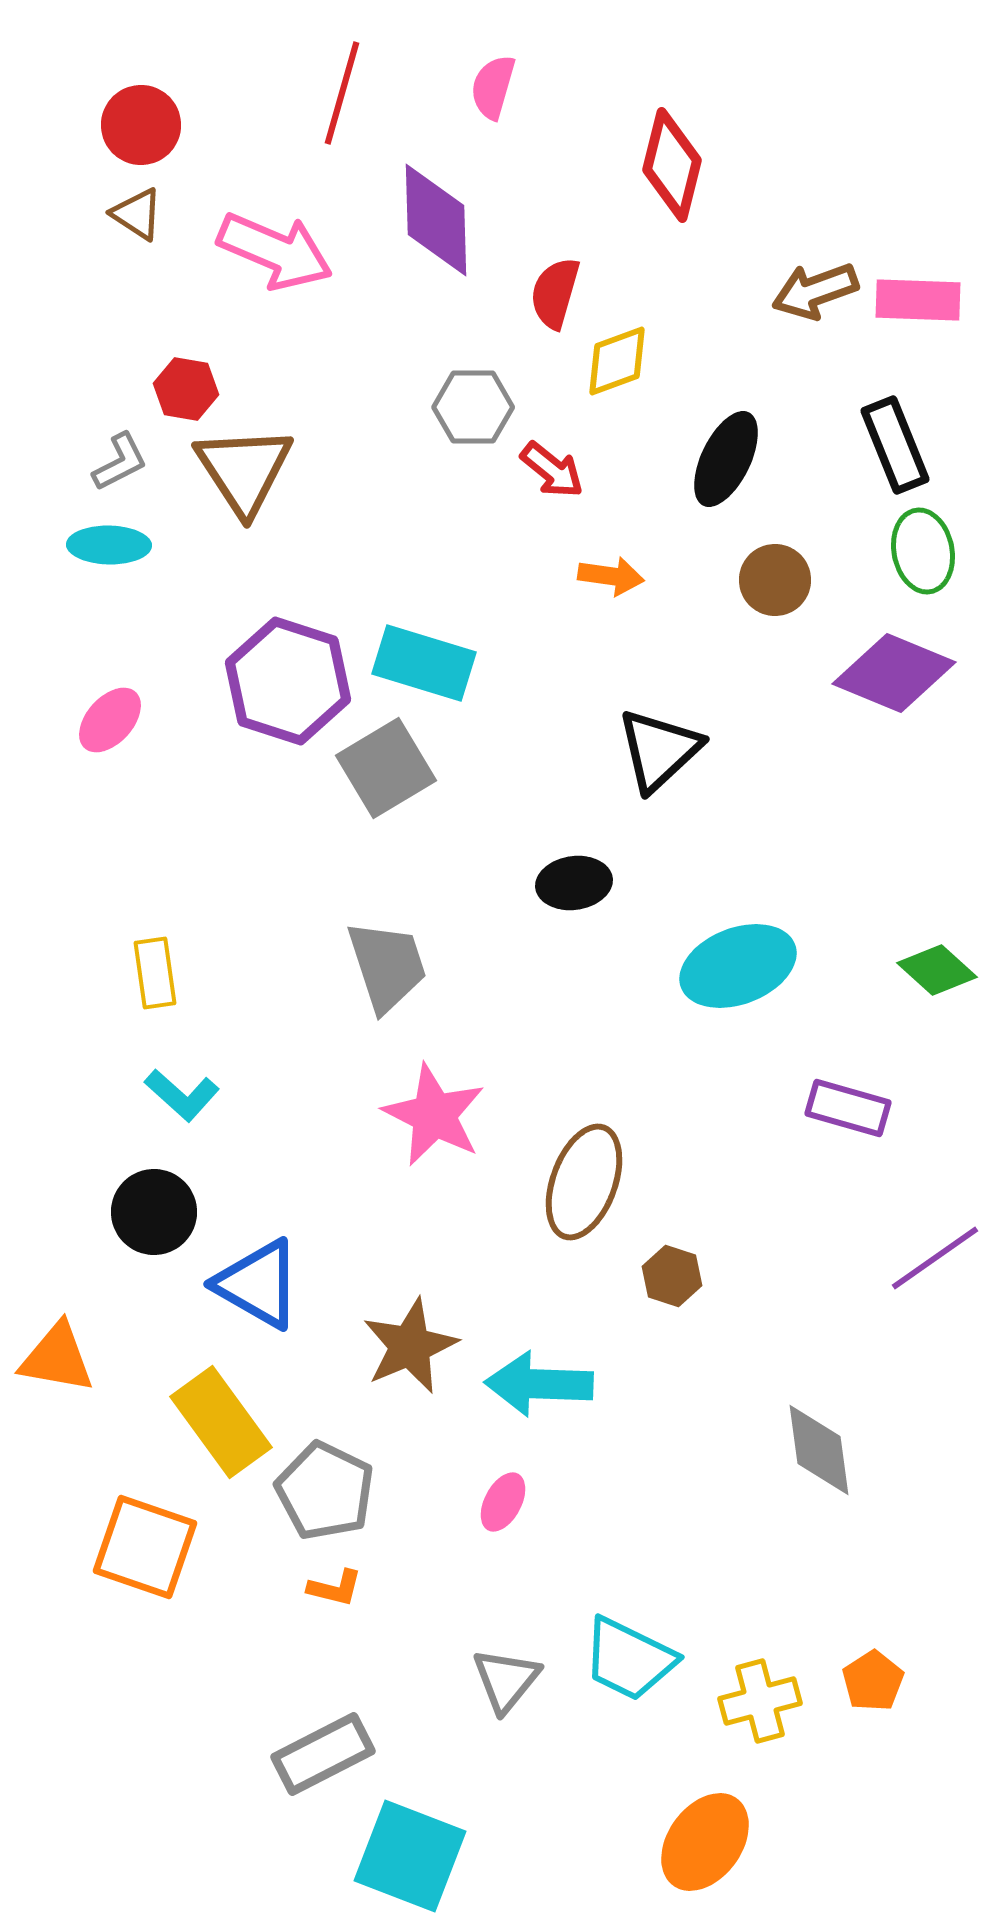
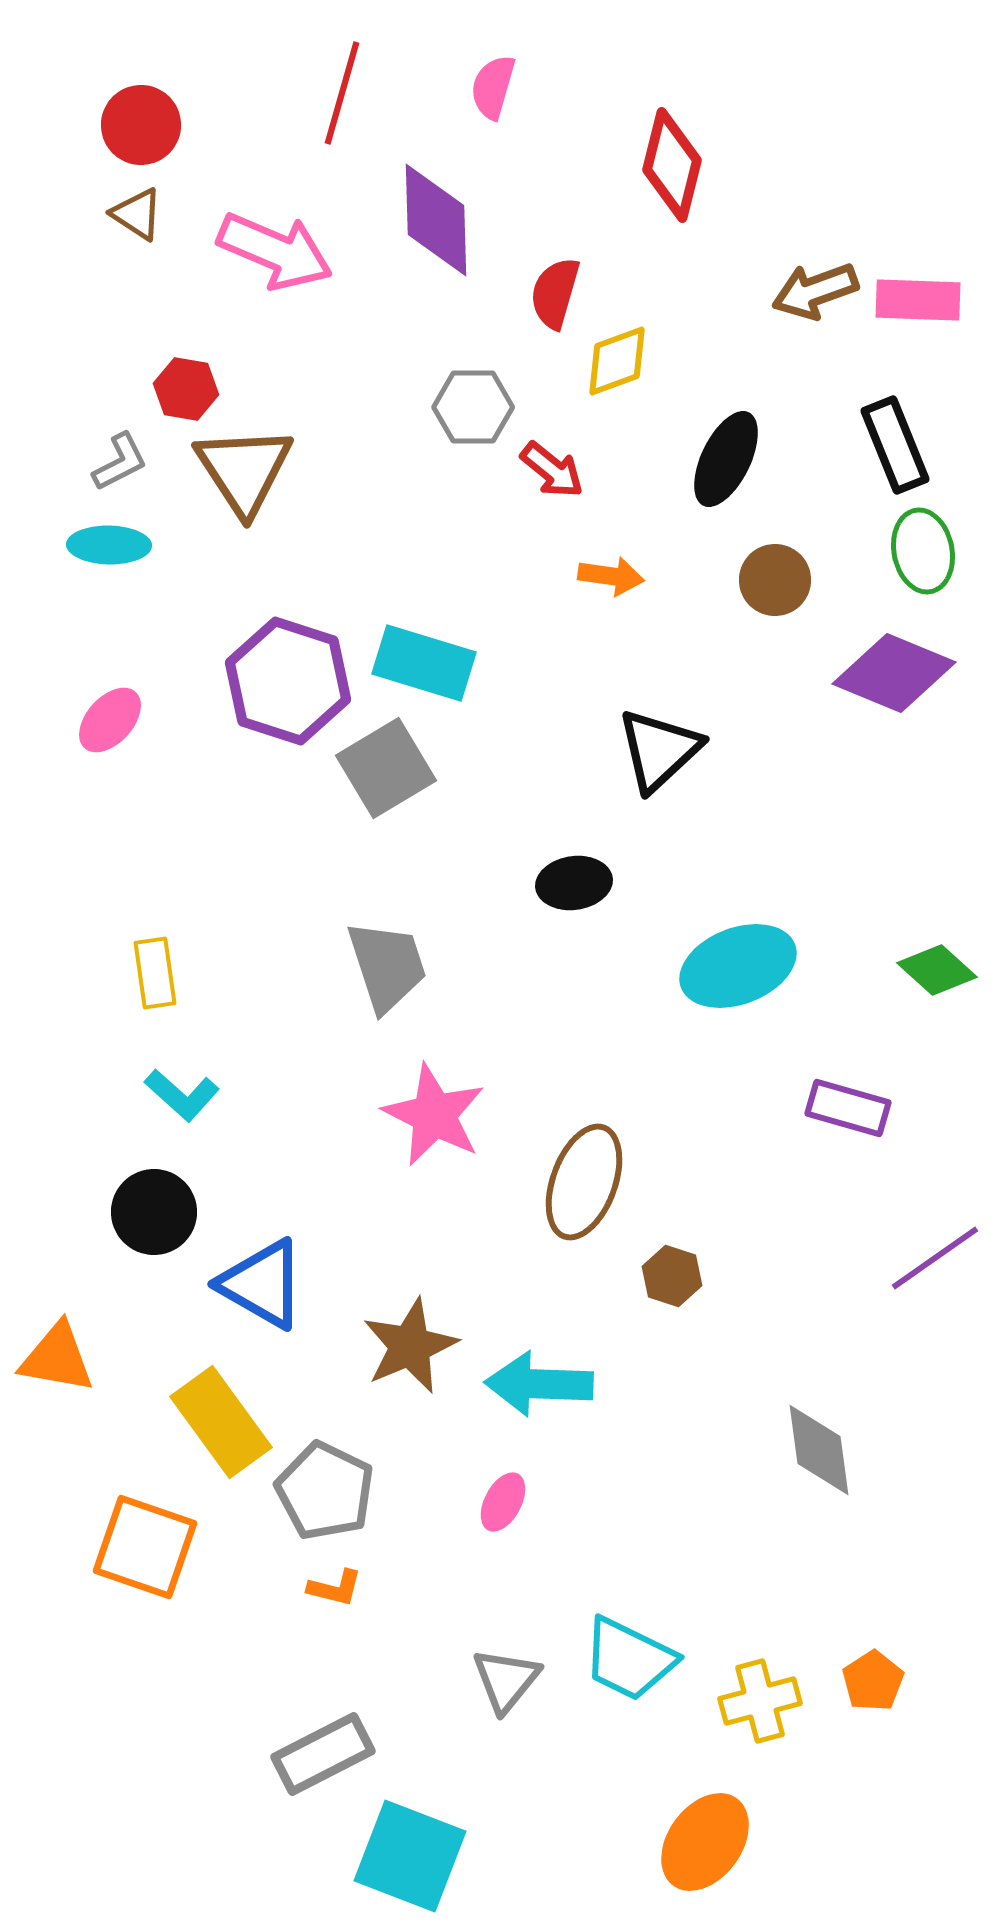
blue triangle at (258, 1284): moved 4 px right
